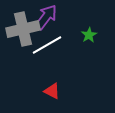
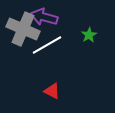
purple arrow: moved 2 px left; rotated 112 degrees counterclockwise
gray cross: rotated 36 degrees clockwise
